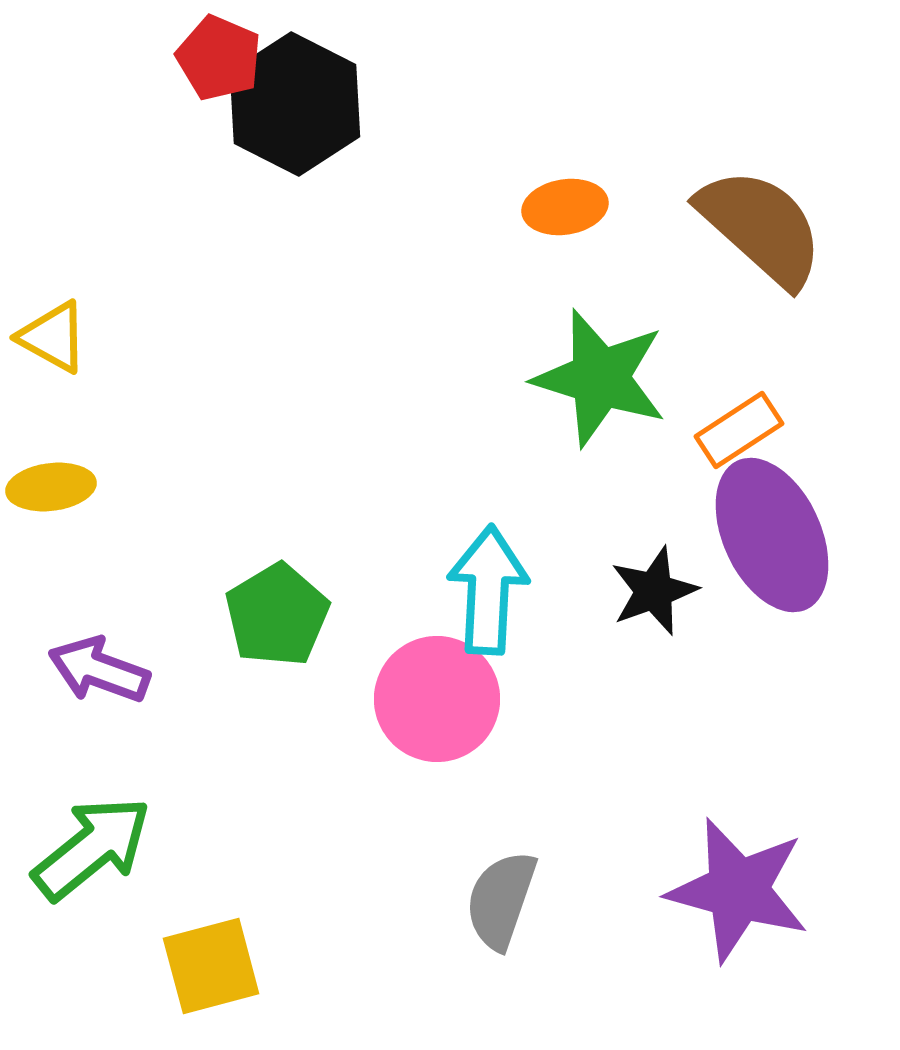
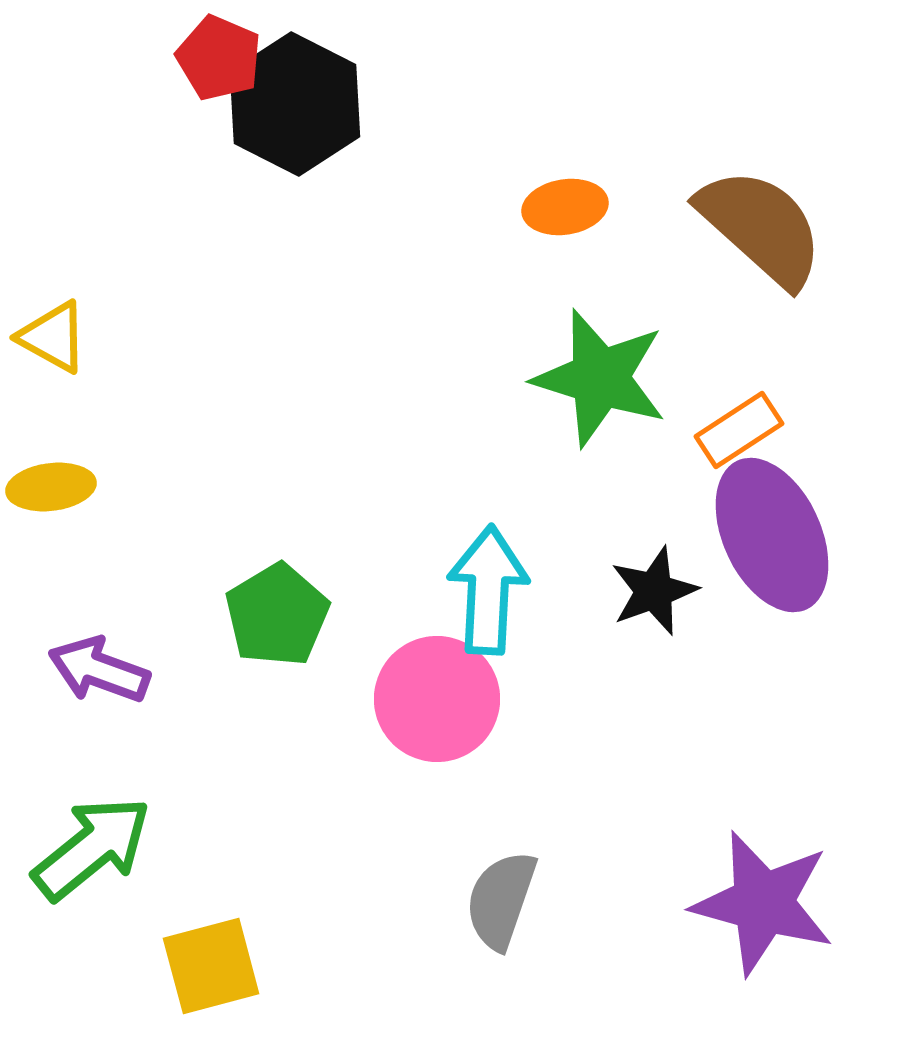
purple star: moved 25 px right, 13 px down
